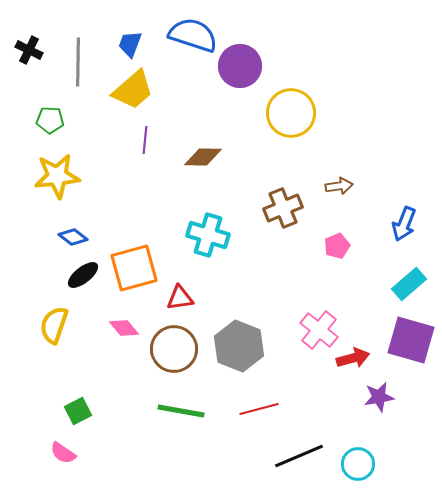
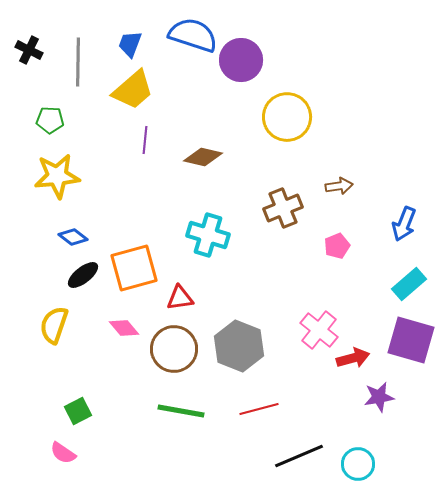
purple circle: moved 1 px right, 6 px up
yellow circle: moved 4 px left, 4 px down
brown diamond: rotated 12 degrees clockwise
